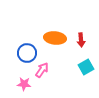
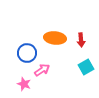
pink arrow: rotated 21 degrees clockwise
pink star: rotated 16 degrees clockwise
